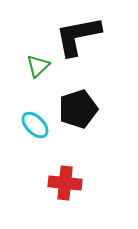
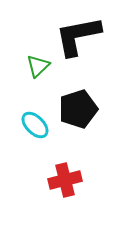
red cross: moved 3 px up; rotated 20 degrees counterclockwise
